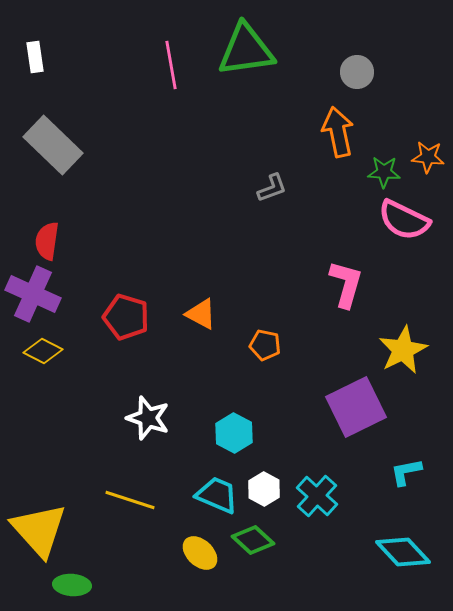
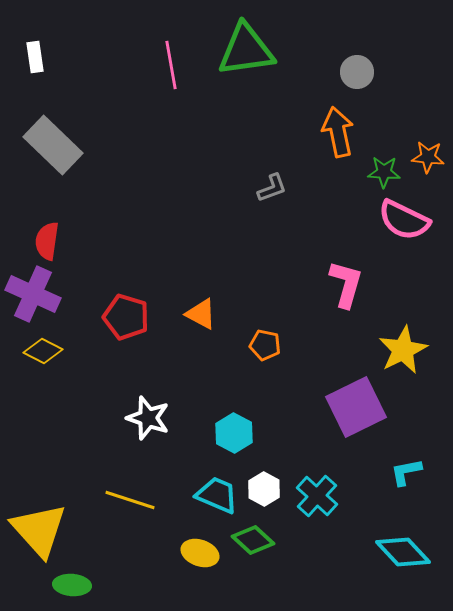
yellow ellipse: rotated 24 degrees counterclockwise
